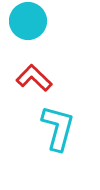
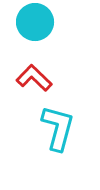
cyan circle: moved 7 px right, 1 px down
